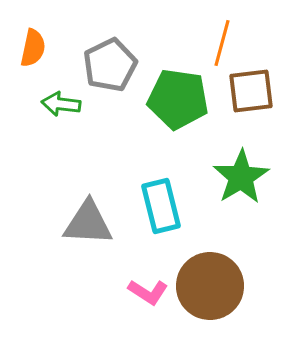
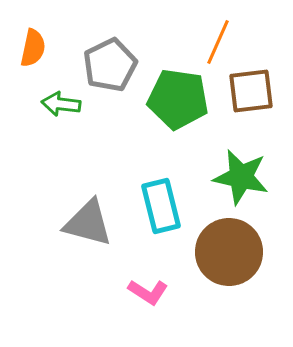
orange line: moved 4 px left, 1 px up; rotated 9 degrees clockwise
green star: rotated 28 degrees counterclockwise
gray triangle: rotated 12 degrees clockwise
brown circle: moved 19 px right, 34 px up
